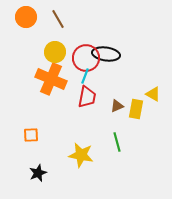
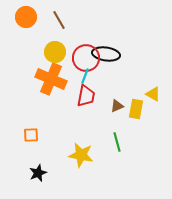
brown line: moved 1 px right, 1 px down
red trapezoid: moved 1 px left, 1 px up
